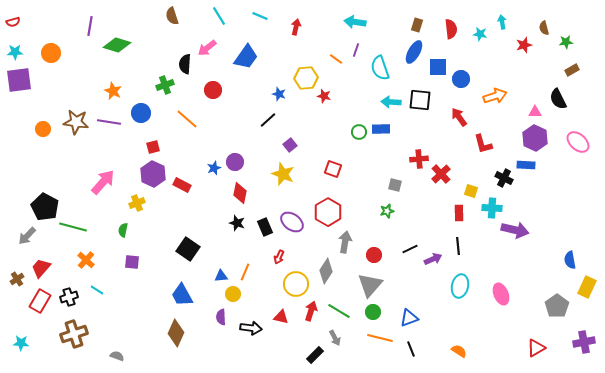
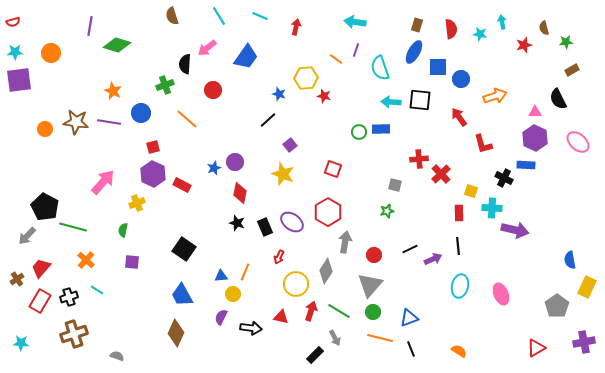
orange circle at (43, 129): moved 2 px right
black square at (188, 249): moved 4 px left
purple semicircle at (221, 317): rotated 28 degrees clockwise
